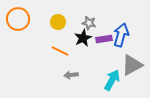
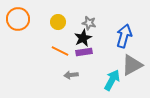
blue arrow: moved 3 px right, 1 px down
purple rectangle: moved 20 px left, 13 px down
